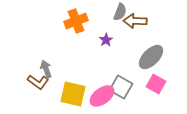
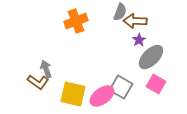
purple star: moved 33 px right
